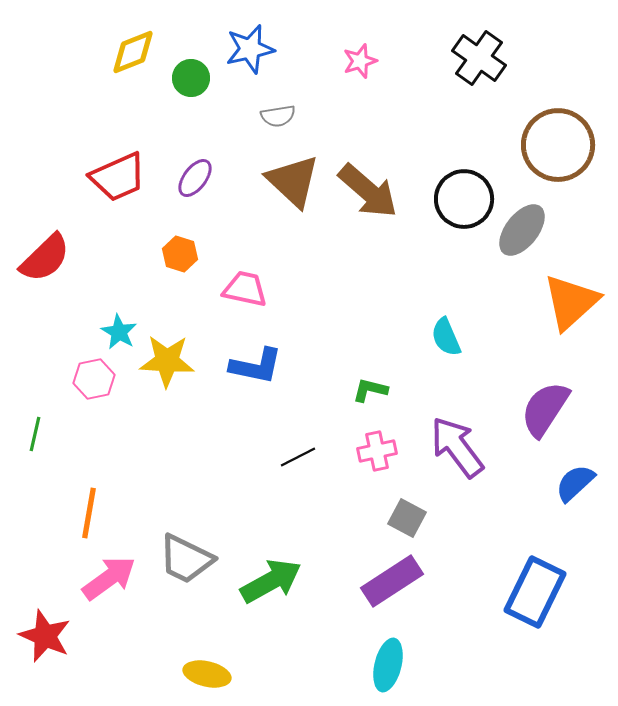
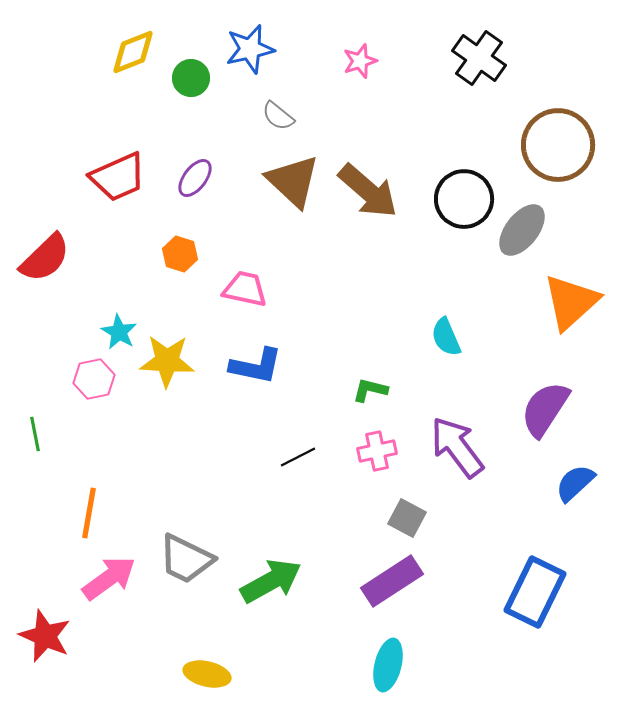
gray semicircle: rotated 48 degrees clockwise
green line: rotated 24 degrees counterclockwise
